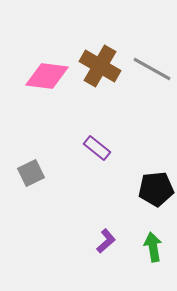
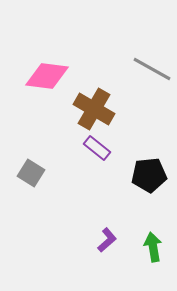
brown cross: moved 6 px left, 43 px down
gray square: rotated 32 degrees counterclockwise
black pentagon: moved 7 px left, 14 px up
purple L-shape: moved 1 px right, 1 px up
